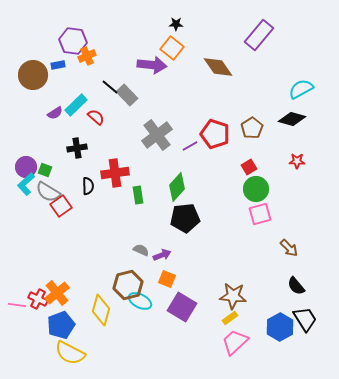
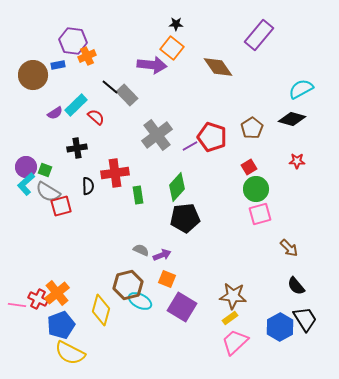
red pentagon at (215, 134): moved 3 px left, 3 px down
red square at (61, 206): rotated 20 degrees clockwise
